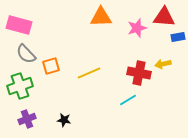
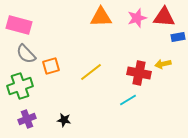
pink star: moved 10 px up
yellow line: moved 2 px right, 1 px up; rotated 15 degrees counterclockwise
